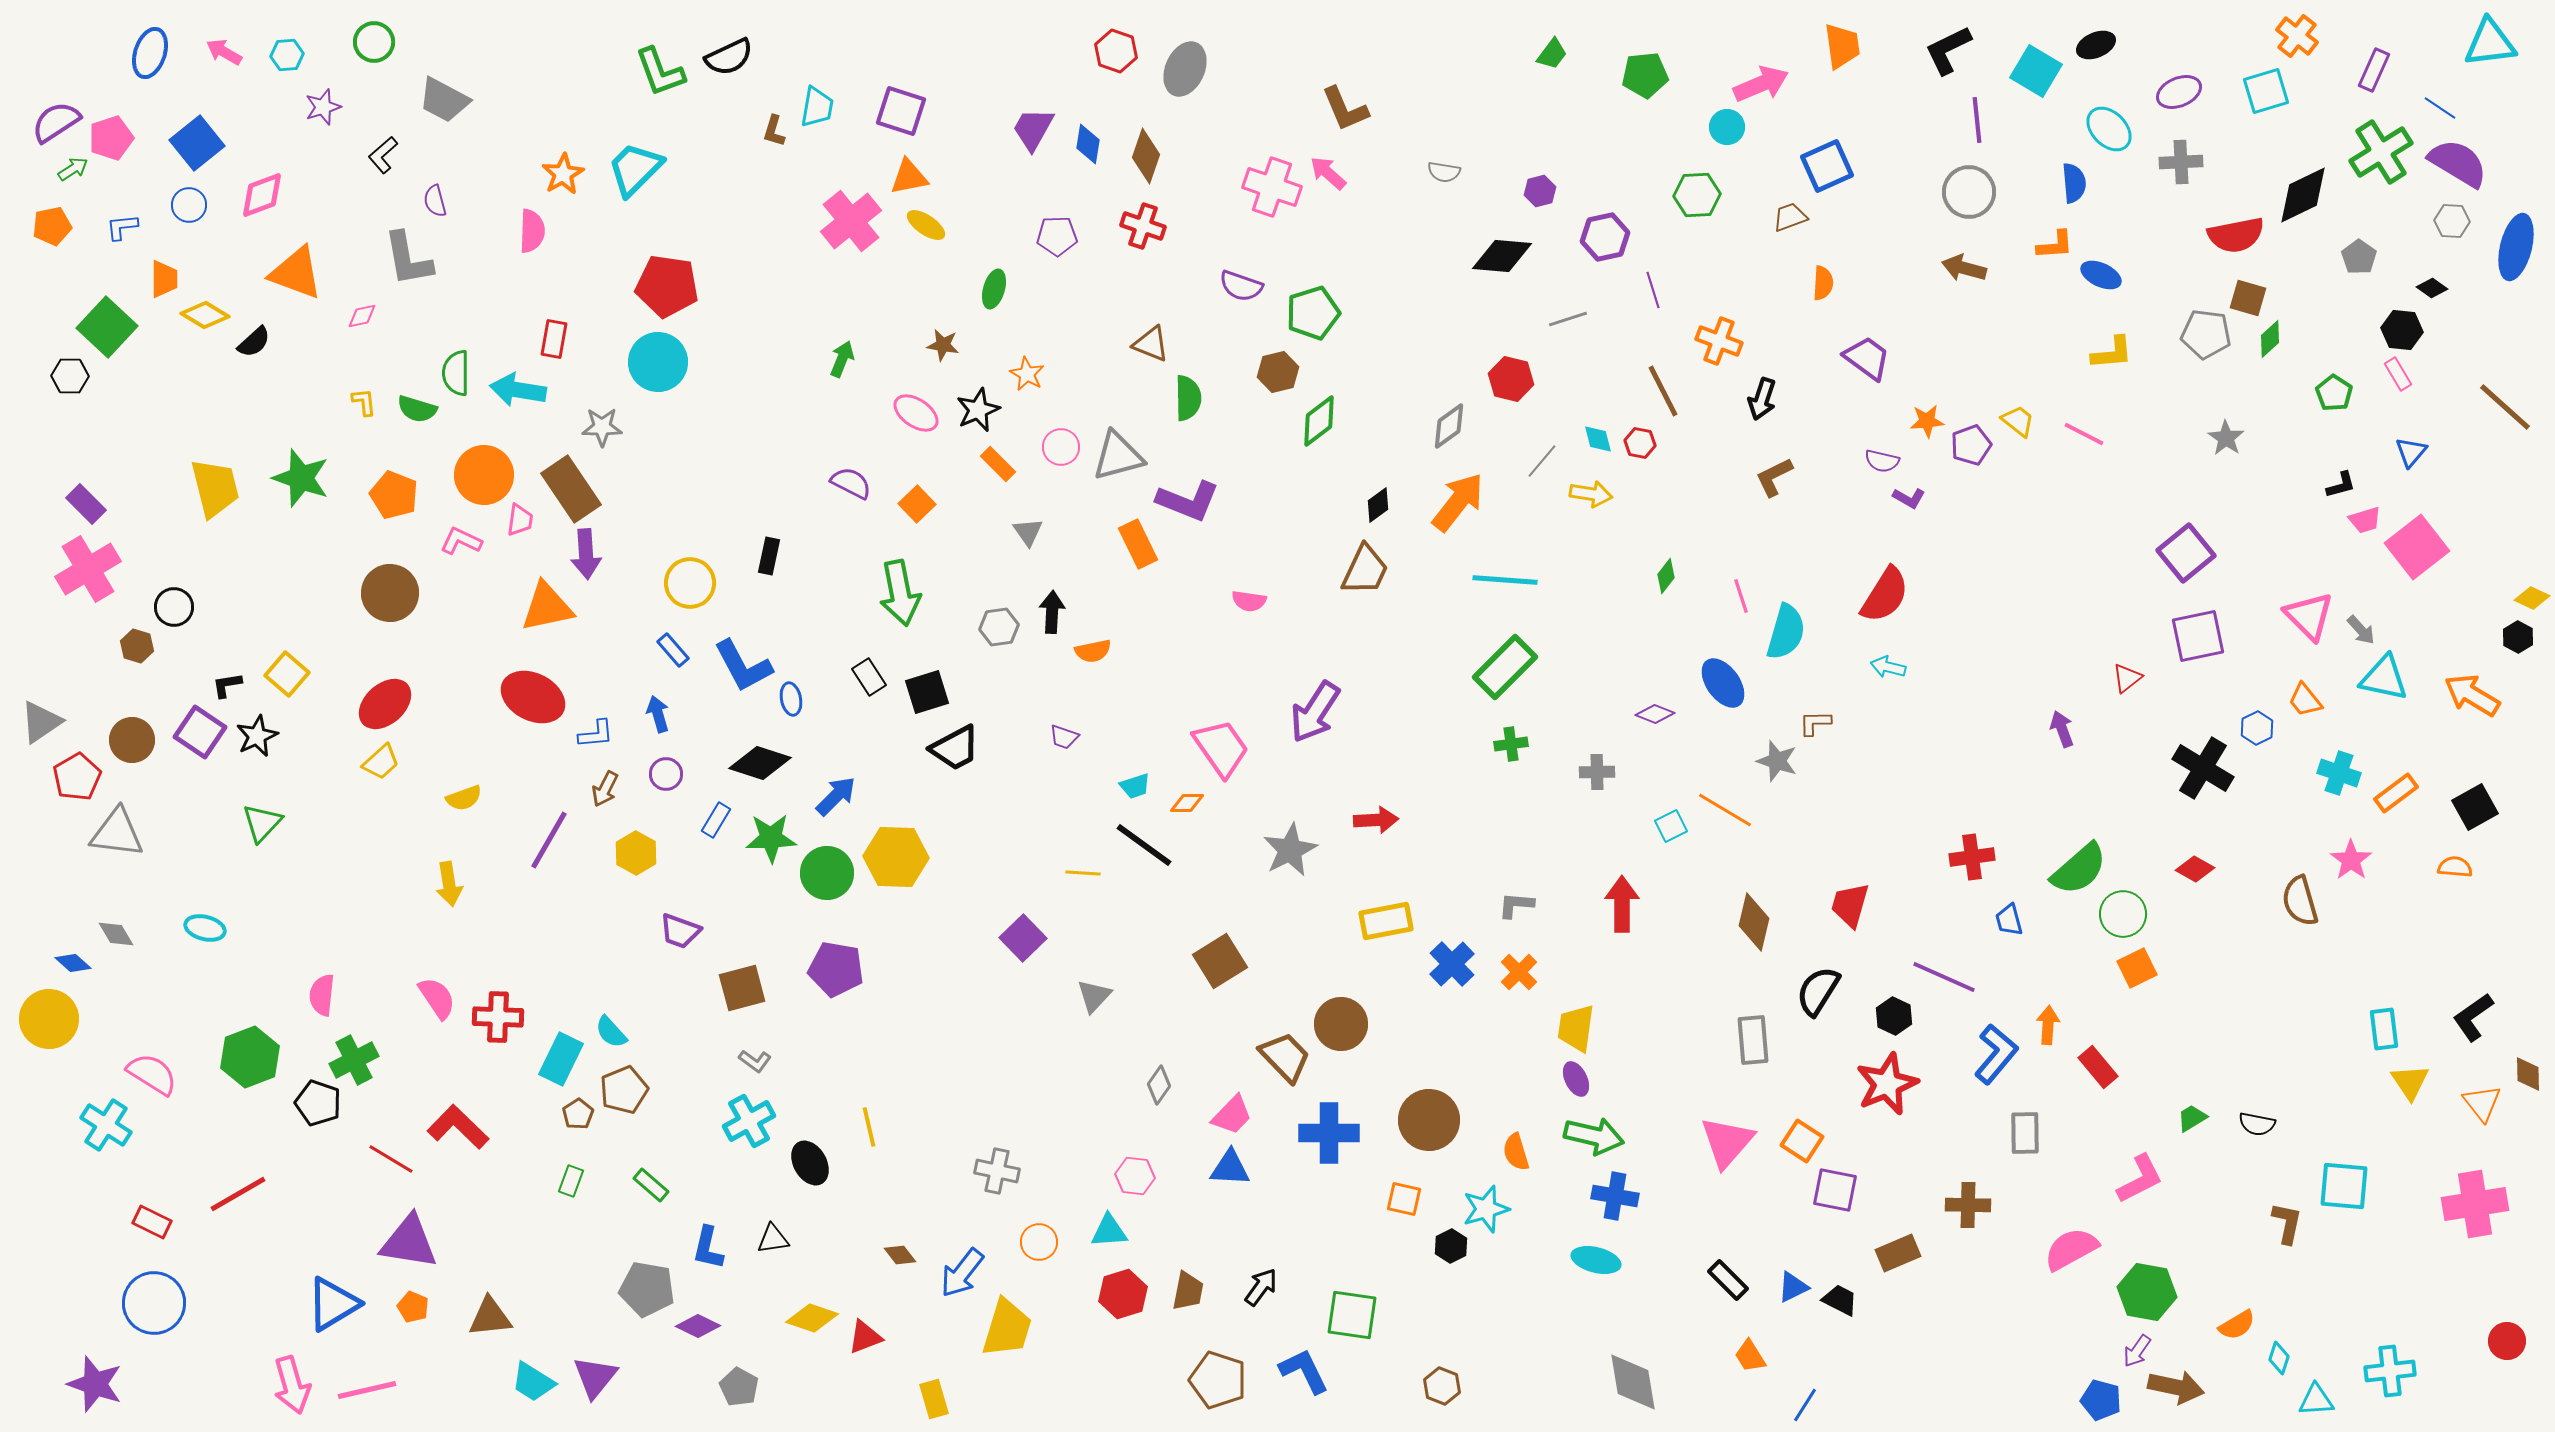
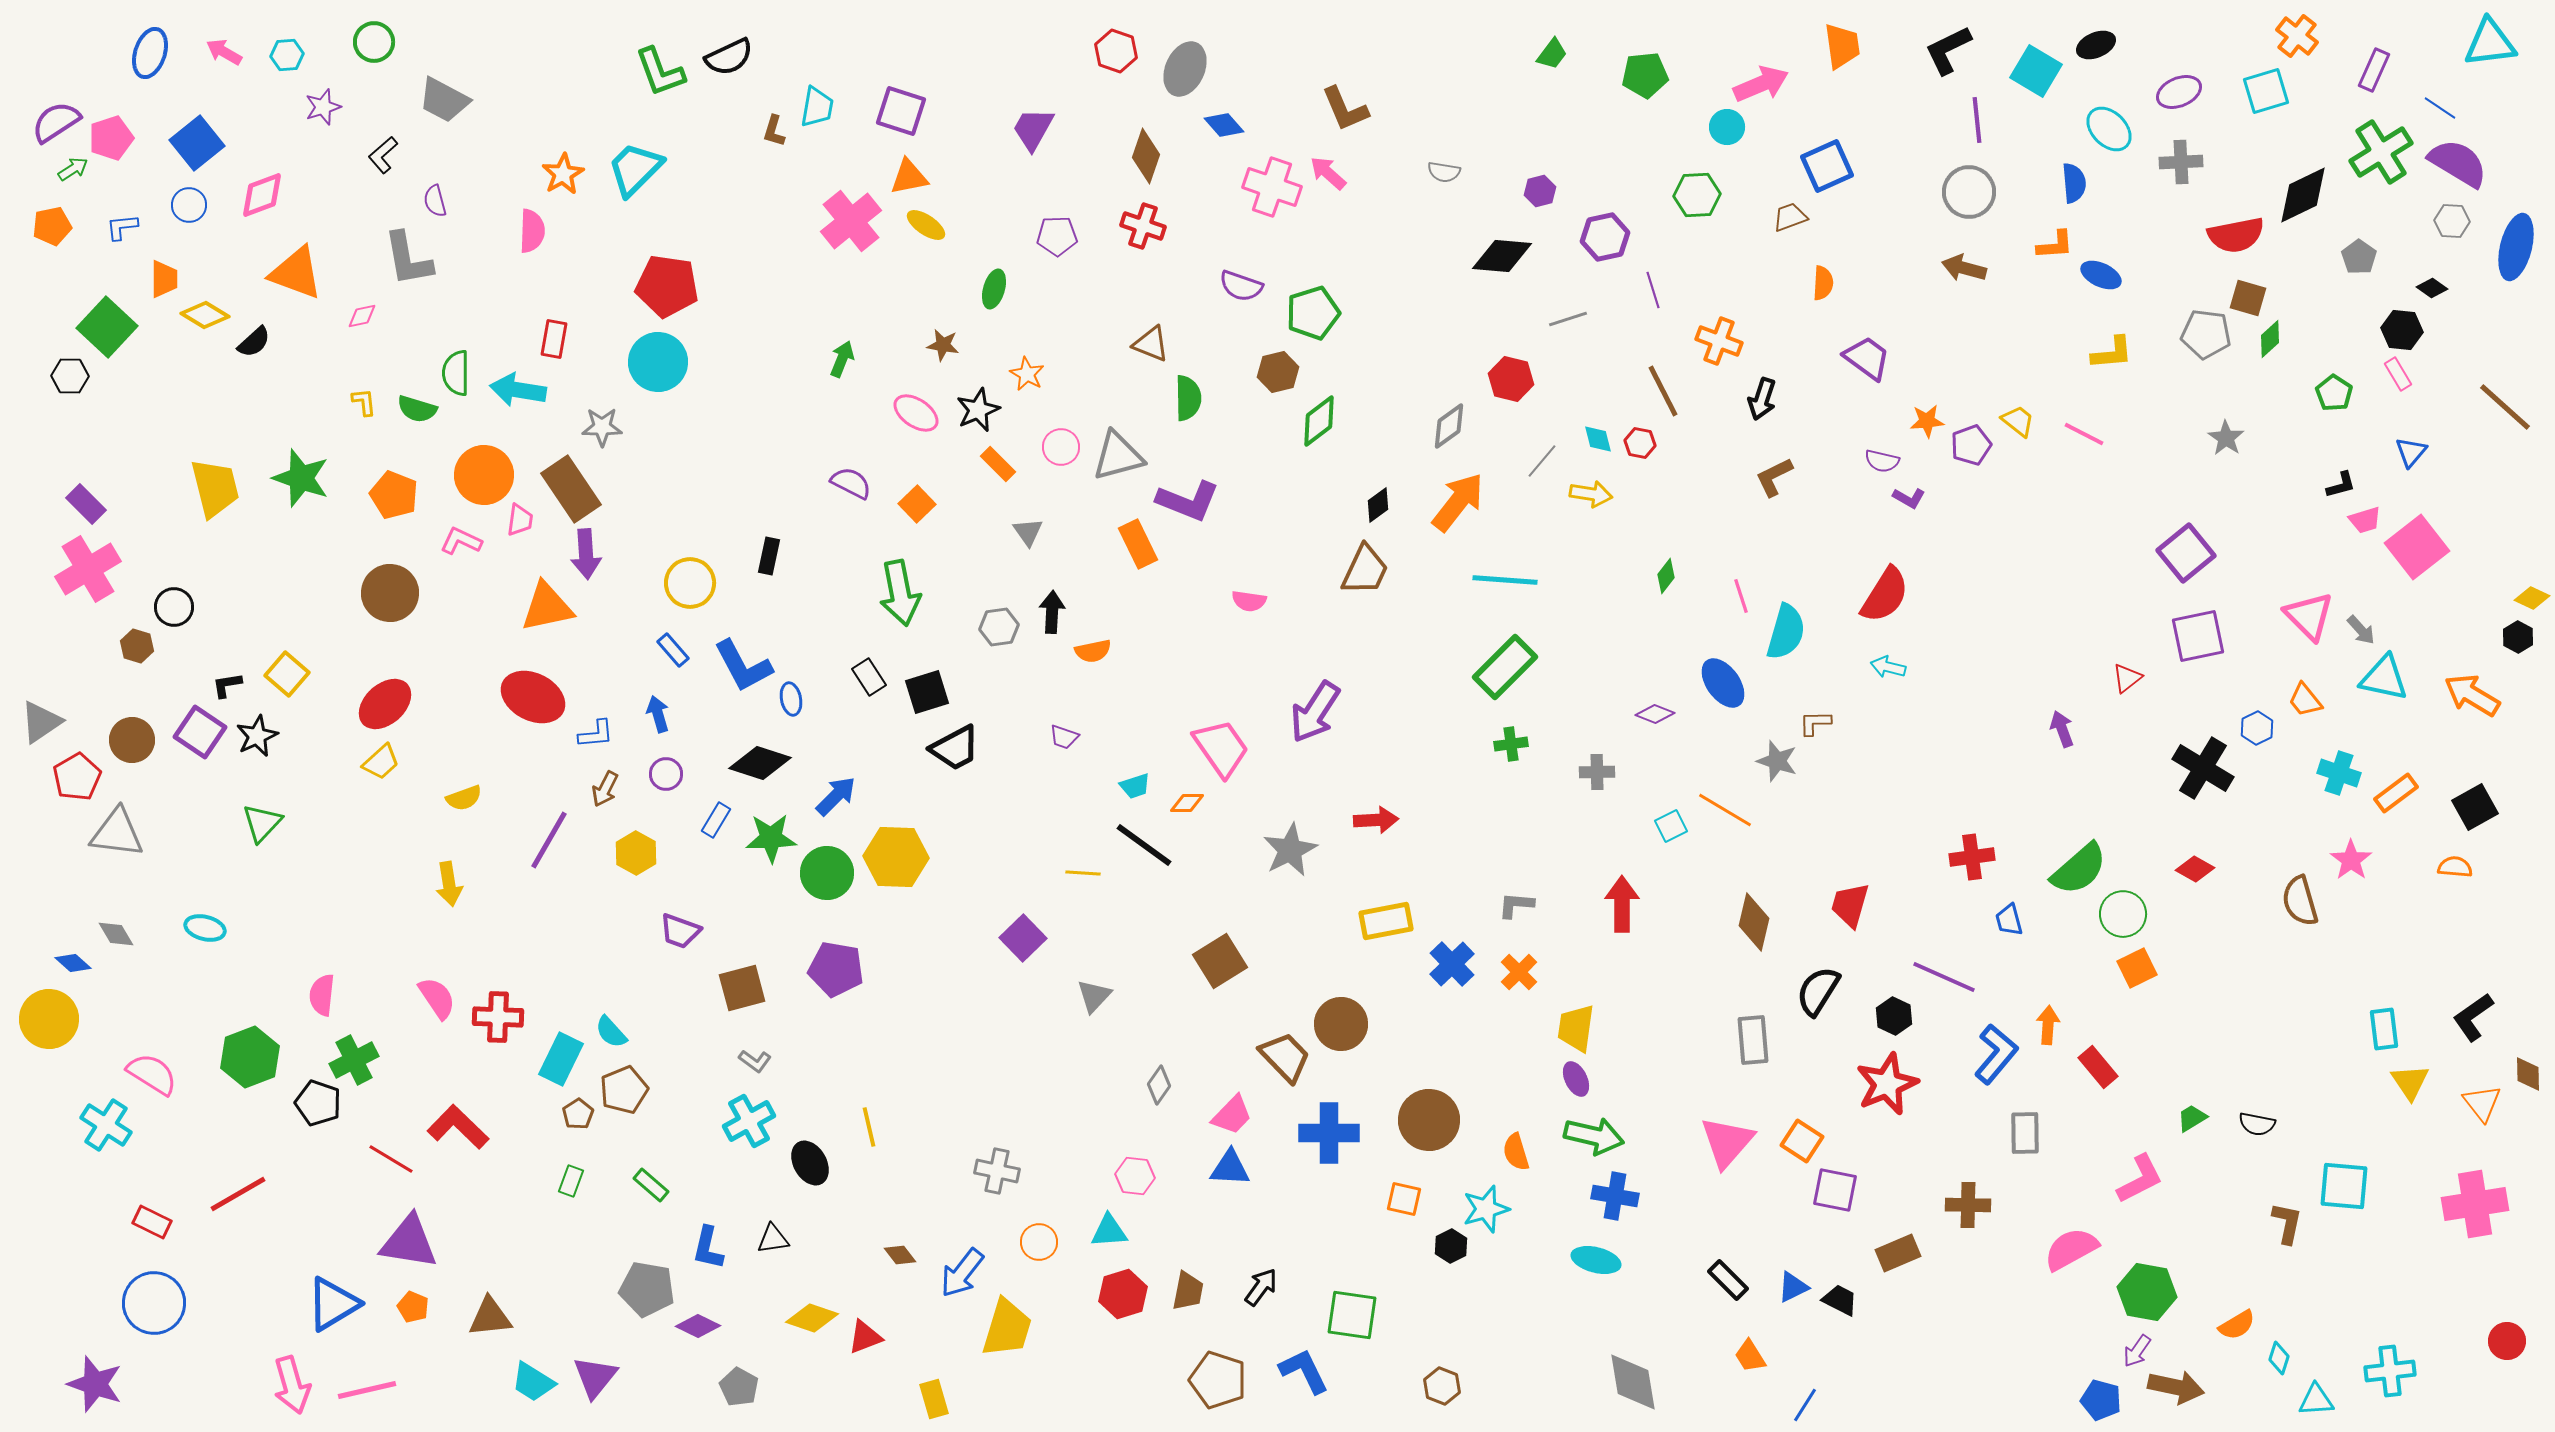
blue diamond at (1088, 144): moved 136 px right, 19 px up; rotated 51 degrees counterclockwise
